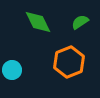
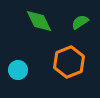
green diamond: moved 1 px right, 1 px up
cyan circle: moved 6 px right
